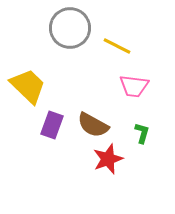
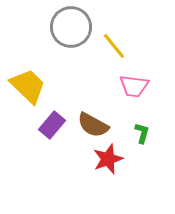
gray circle: moved 1 px right, 1 px up
yellow line: moved 3 px left; rotated 24 degrees clockwise
purple rectangle: rotated 20 degrees clockwise
